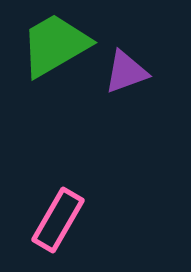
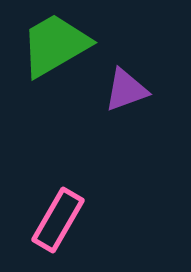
purple triangle: moved 18 px down
